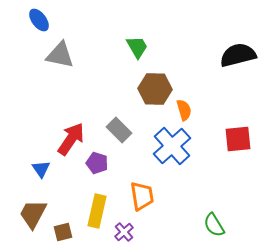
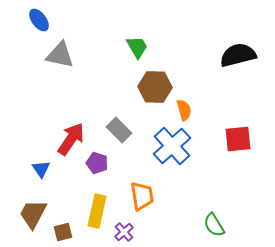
brown hexagon: moved 2 px up
